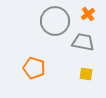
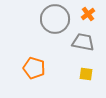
gray circle: moved 2 px up
